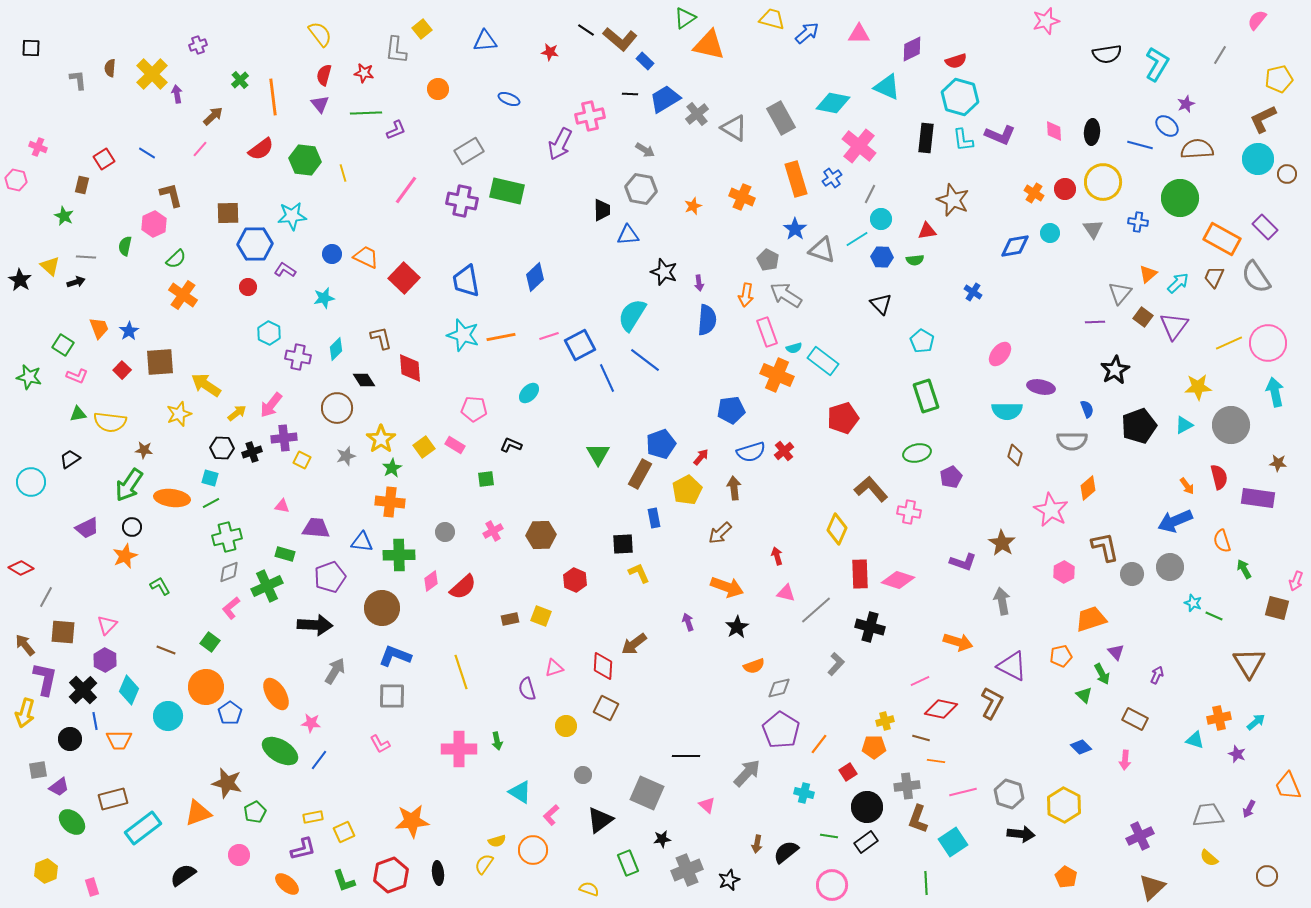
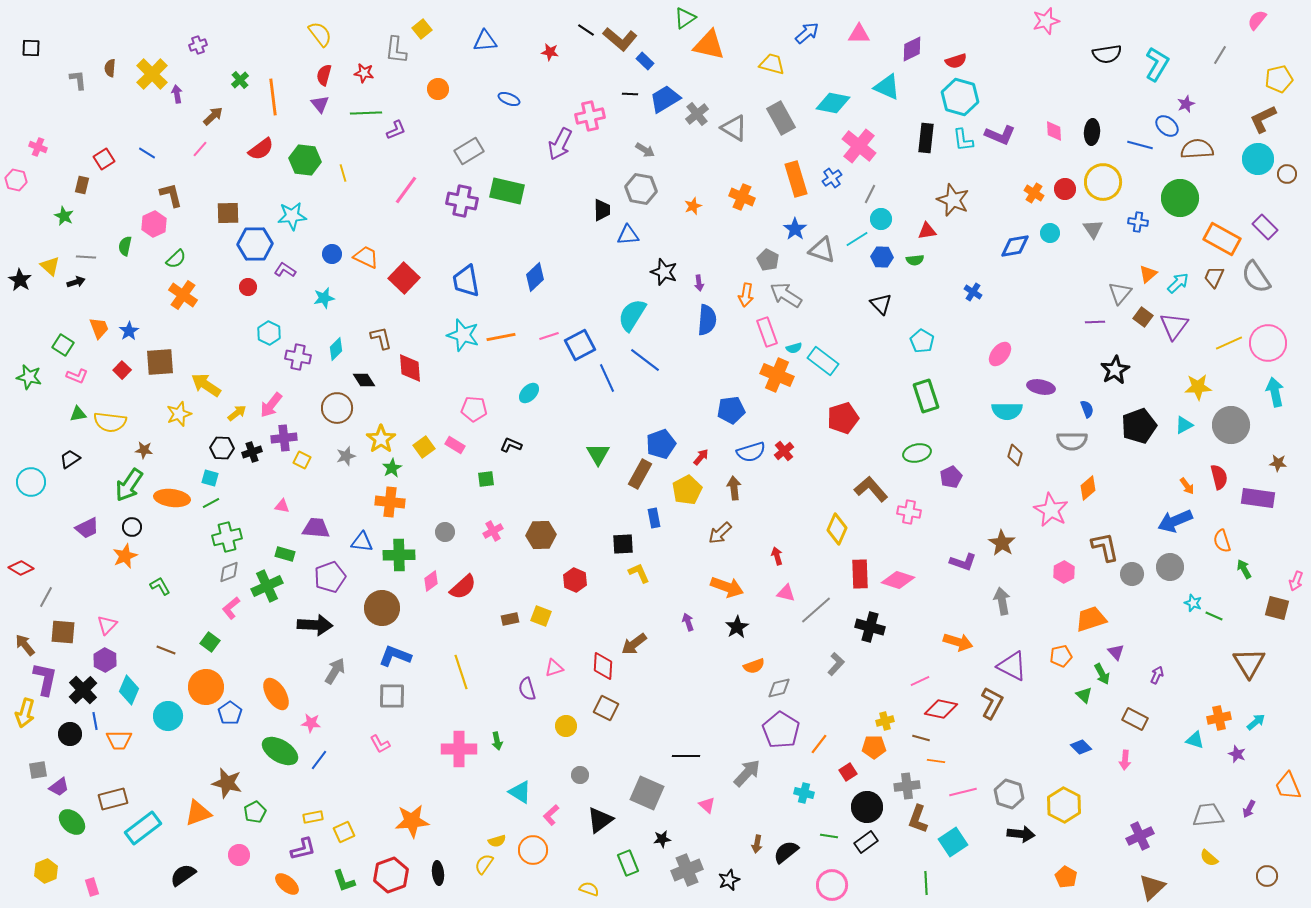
yellow trapezoid at (772, 19): moved 45 px down
black circle at (70, 739): moved 5 px up
gray circle at (583, 775): moved 3 px left
